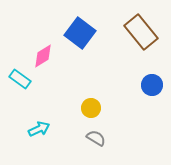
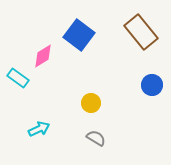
blue square: moved 1 px left, 2 px down
cyan rectangle: moved 2 px left, 1 px up
yellow circle: moved 5 px up
